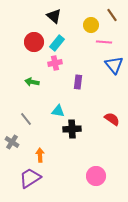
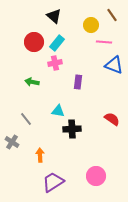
blue triangle: rotated 30 degrees counterclockwise
purple trapezoid: moved 23 px right, 4 px down
